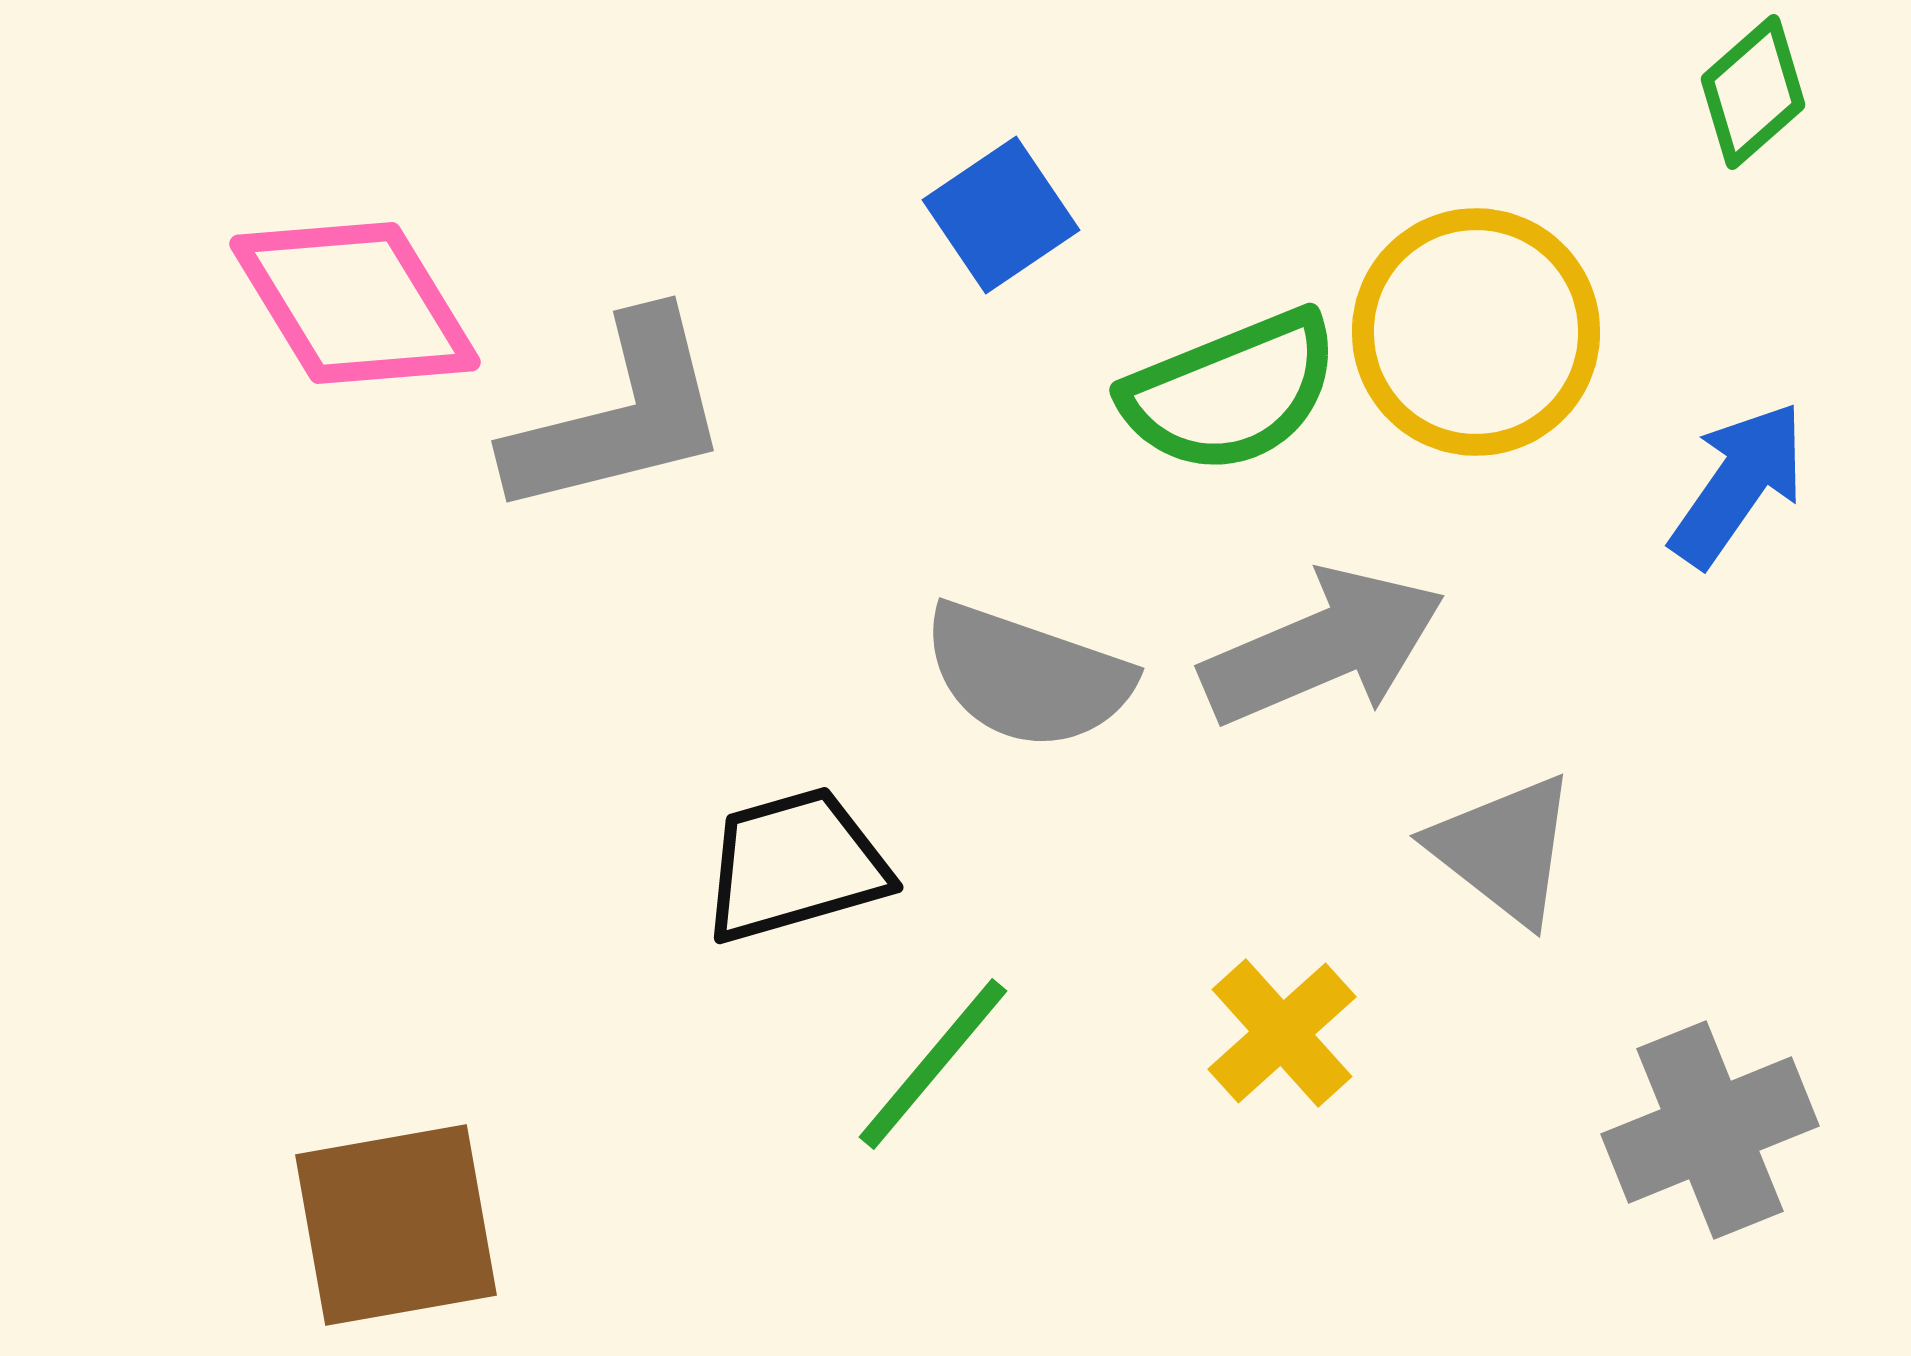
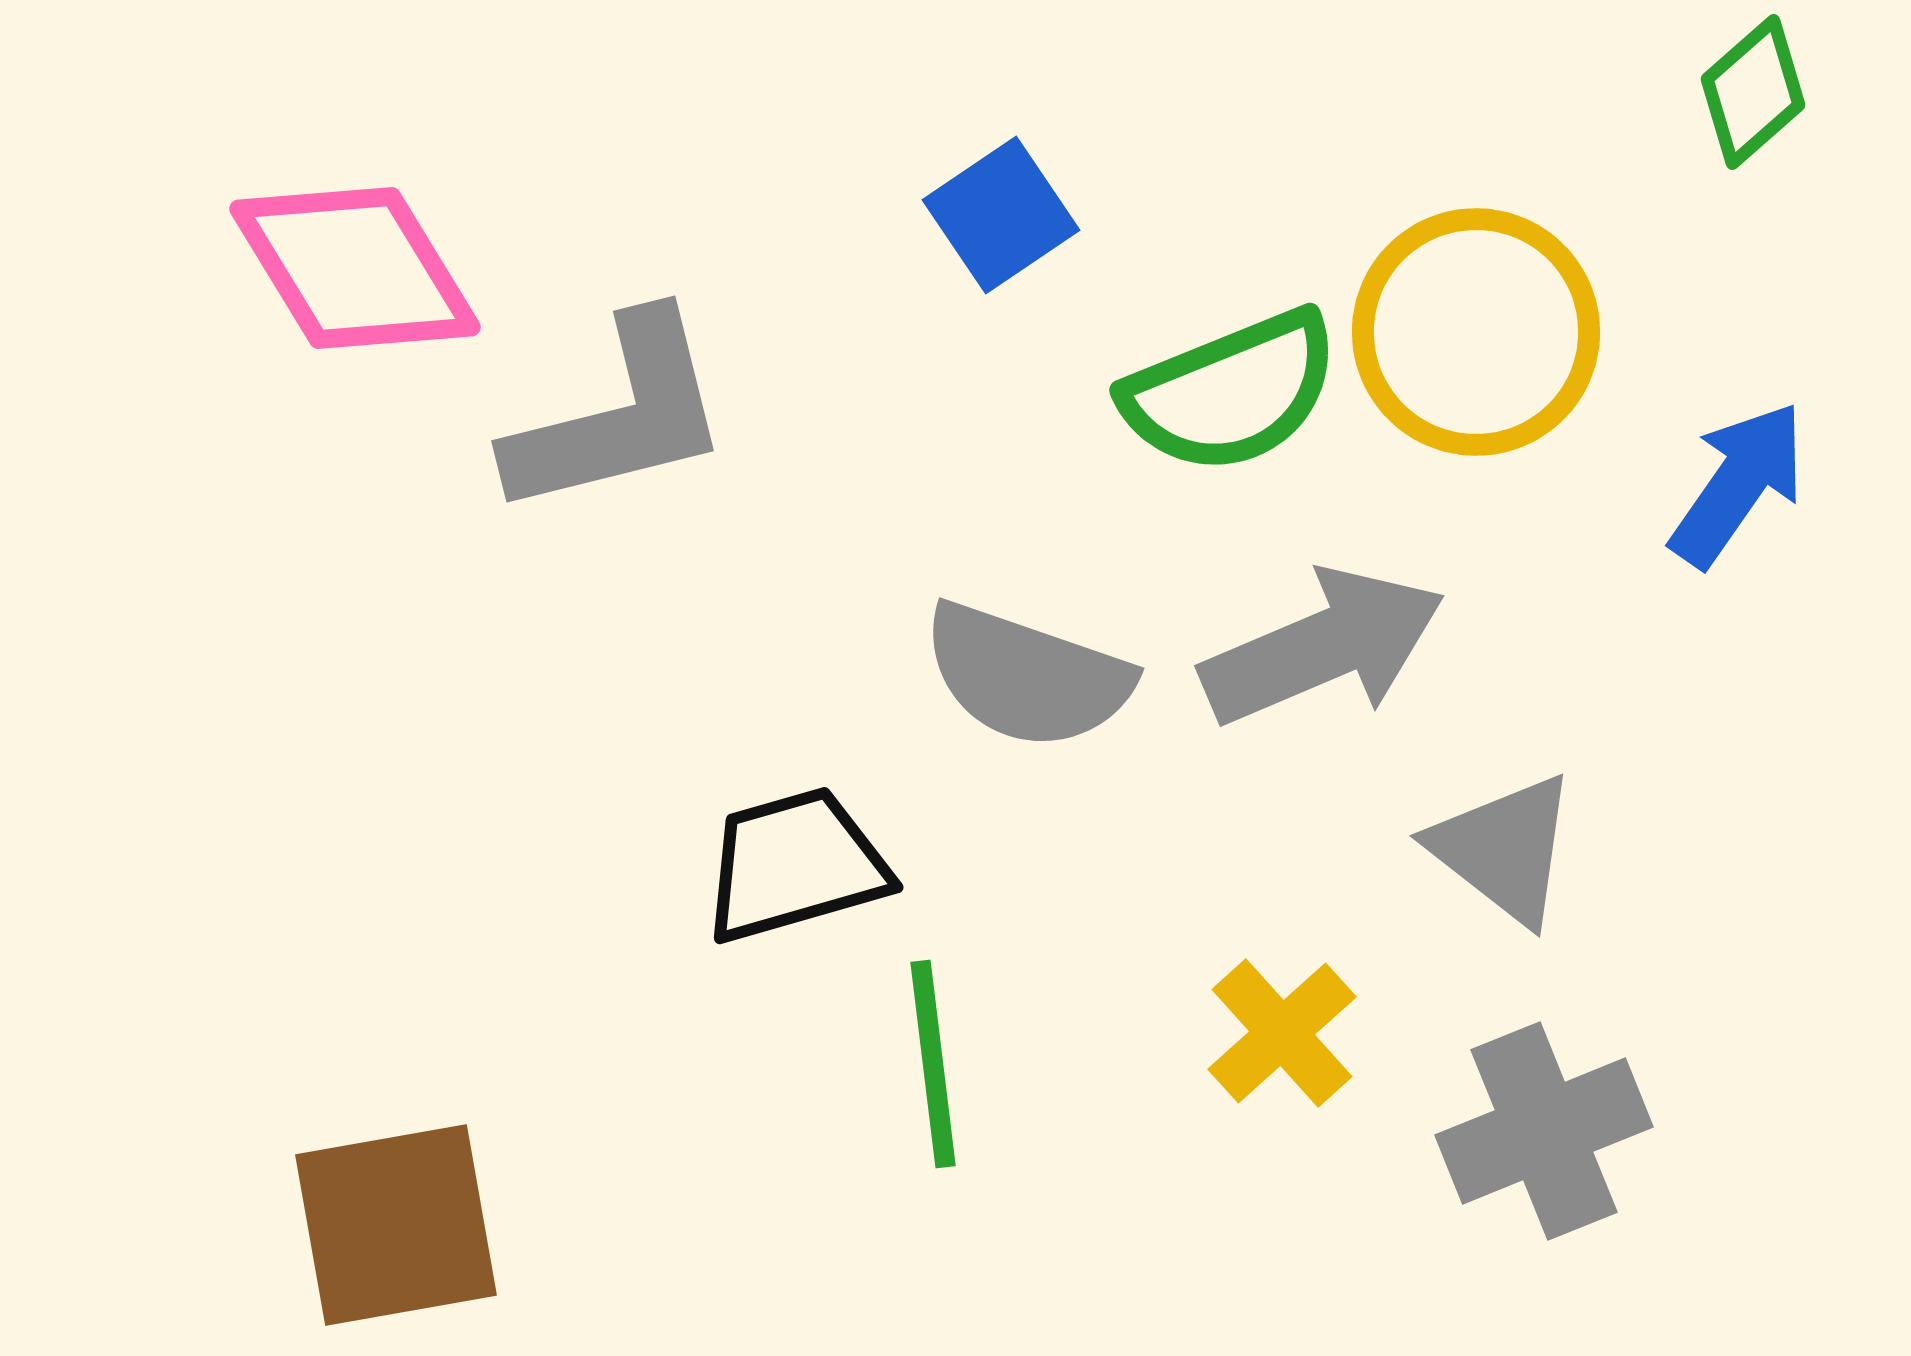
pink diamond: moved 35 px up
green line: rotated 47 degrees counterclockwise
gray cross: moved 166 px left, 1 px down
